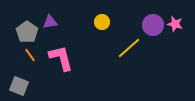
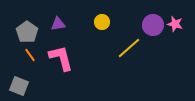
purple triangle: moved 8 px right, 2 px down
